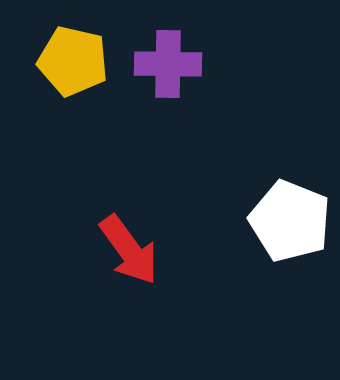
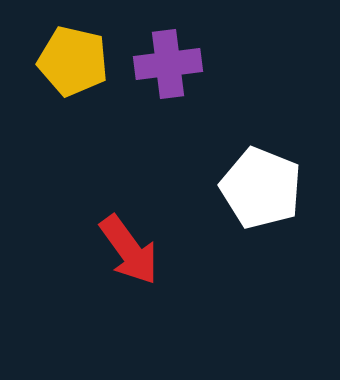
purple cross: rotated 8 degrees counterclockwise
white pentagon: moved 29 px left, 33 px up
